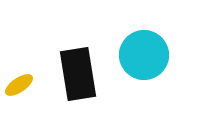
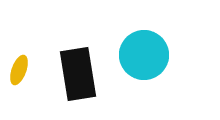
yellow ellipse: moved 15 px up; rotated 36 degrees counterclockwise
